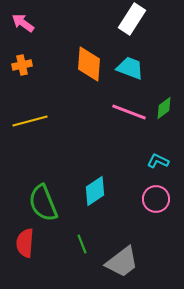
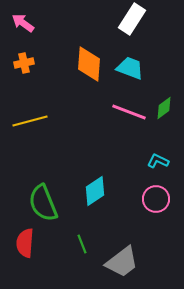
orange cross: moved 2 px right, 2 px up
